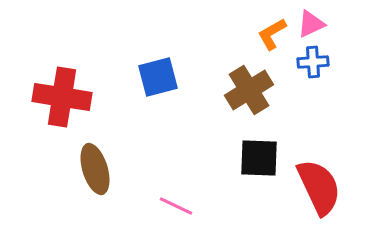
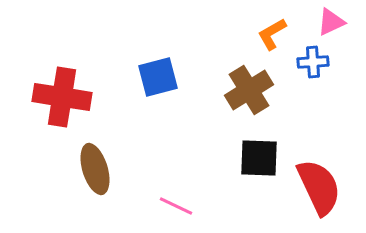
pink triangle: moved 20 px right, 2 px up
